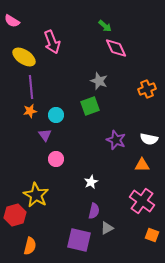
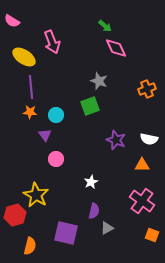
orange star: moved 1 px down; rotated 16 degrees clockwise
purple square: moved 13 px left, 7 px up
